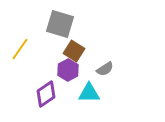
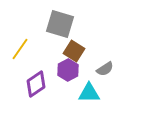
purple diamond: moved 10 px left, 10 px up
